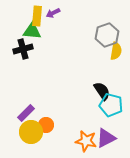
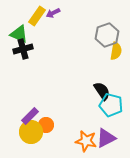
yellow rectangle: rotated 30 degrees clockwise
green triangle: moved 13 px left, 3 px down; rotated 18 degrees clockwise
purple rectangle: moved 4 px right, 3 px down
